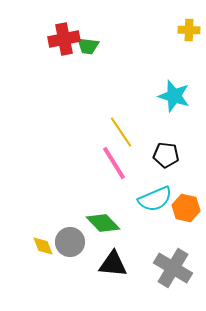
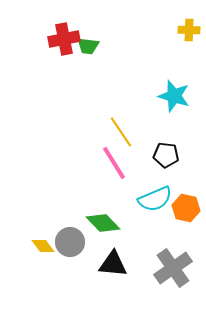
yellow diamond: rotated 15 degrees counterclockwise
gray cross: rotated 24 degrees clockwise
